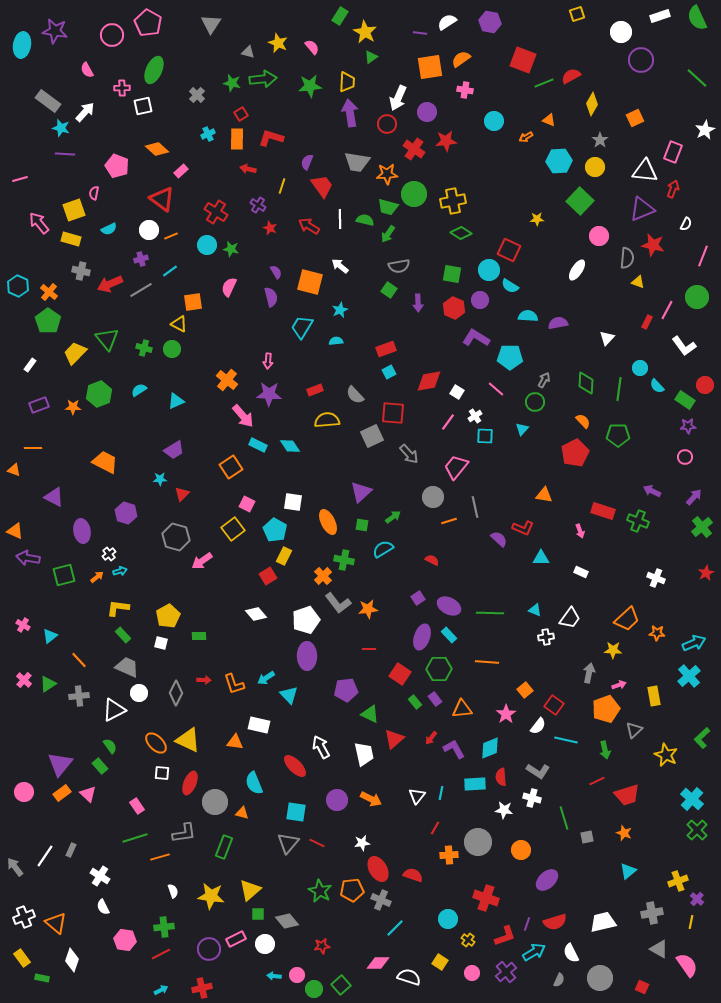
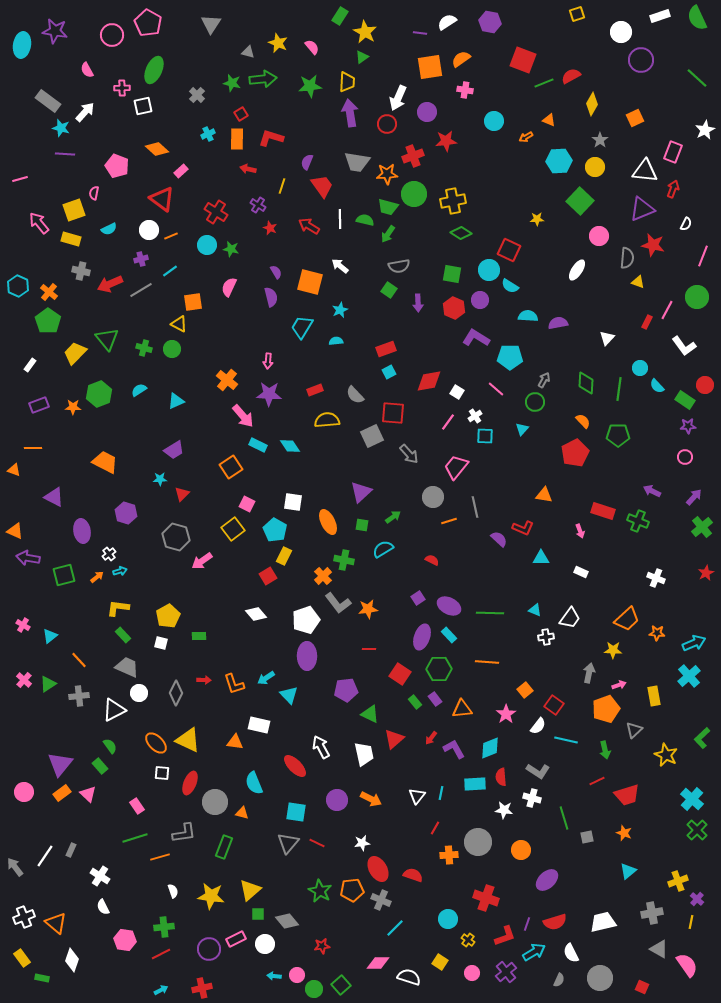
green triangle at (371, 57): moved 9 px left
red cross at (414, 149): moved 1 px left, 7 px down; rotated 35 degrees clockwise
